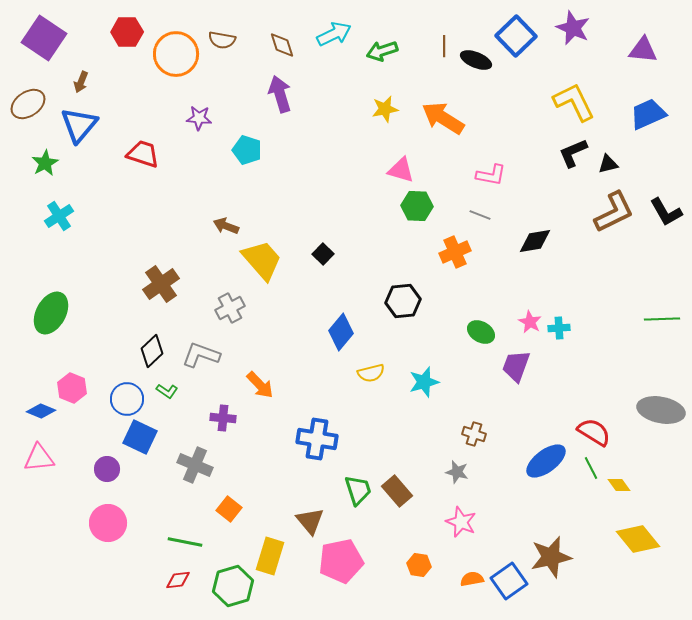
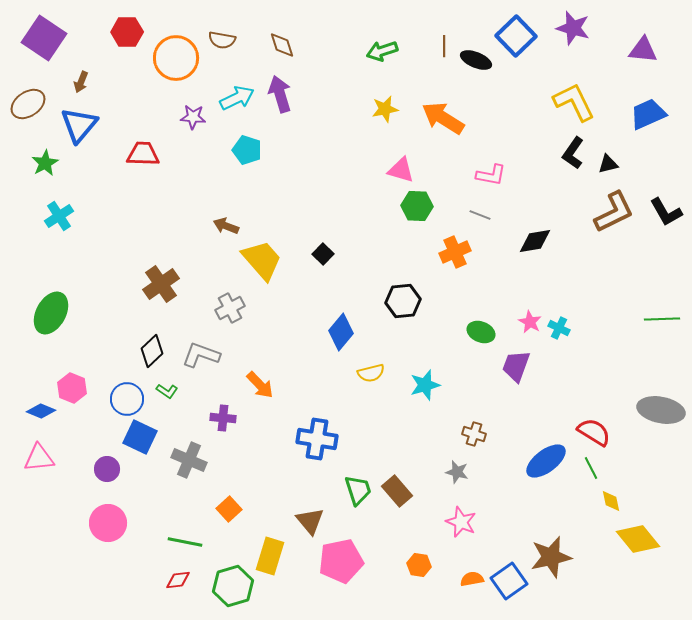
purple star at (573, 28): rotated 8 degrees counterclockwise
cyan arrow at (334, 34): moved 97 px left, 64 px down
orange circle at (176, 54): moved 4 px down
purple star at (199, 118): moved 6 px left, 1 px up
black L-shape at (573, 153): rotated 32 degrees counterclockwise
red trapezoid at (143, 154): rotated 16 degrees counterclockwise
cyan cross at (559, 328): rotated 30 degrees clockwise
green ellipse at (481, 332): rotated 8 degrees counterclockwise
cyan star at (424, 382): moved 1 px right, 3 px down
gray cross at (195, 465): moved 6 px left, 5 px up
yellow diamond at (619, 485): moved 8 px left, 16 px down; rotated 25 degrees clockwise
orange square at (229, 509): rotated 10 degrees clockwise
